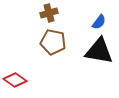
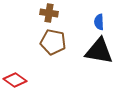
brown cross: rotated 24 degrees clockwise
blue semicircle: rotated 140 degrees clockwise
